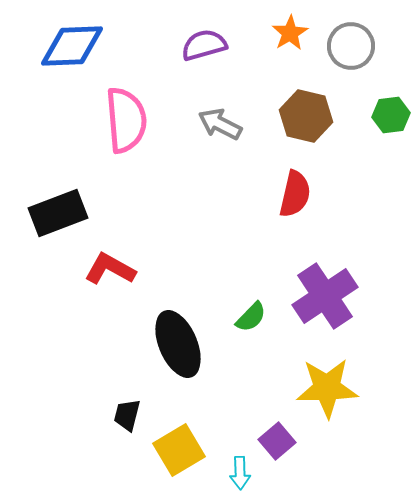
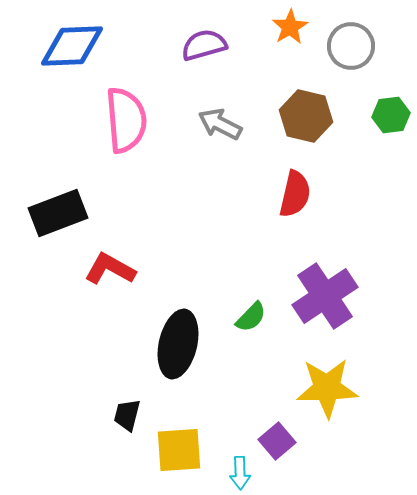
orange star: moved 6 px up
black ellipse: rotated 36 degrees clockwise
yellow square: rotated 27 degrees clockwise
